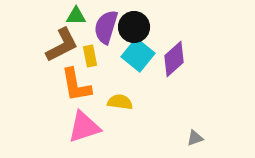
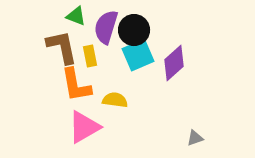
green triangle: rotated 20 degrees clockwise
black circle: moved 3 px down
brown L-shape: moved 2 px down; rotated 75 degrees counterclockwise
cyan square: rotated 28 degrees clockwise
purple diamond: moved 4 px down
yellow semicircle: moved 5 px left, 2 px up
pink triangle: rotated 12 degrees counterclockwise
